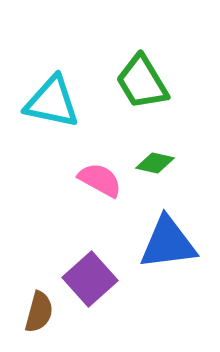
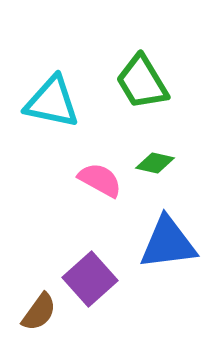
brown semicircle: rotated 21 degrees clockwise
